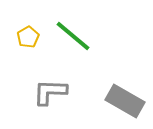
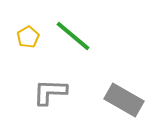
gray rectangle: moved 1 px left, 1 px up
